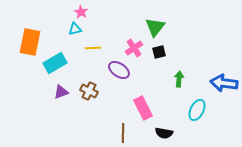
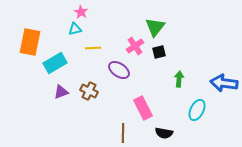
pink cross: moved 1 px right, 2 px up
